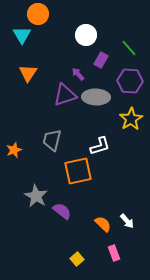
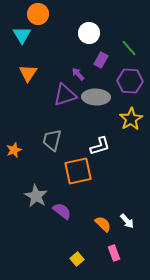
white circle: moved 3 px right, 2 px up
